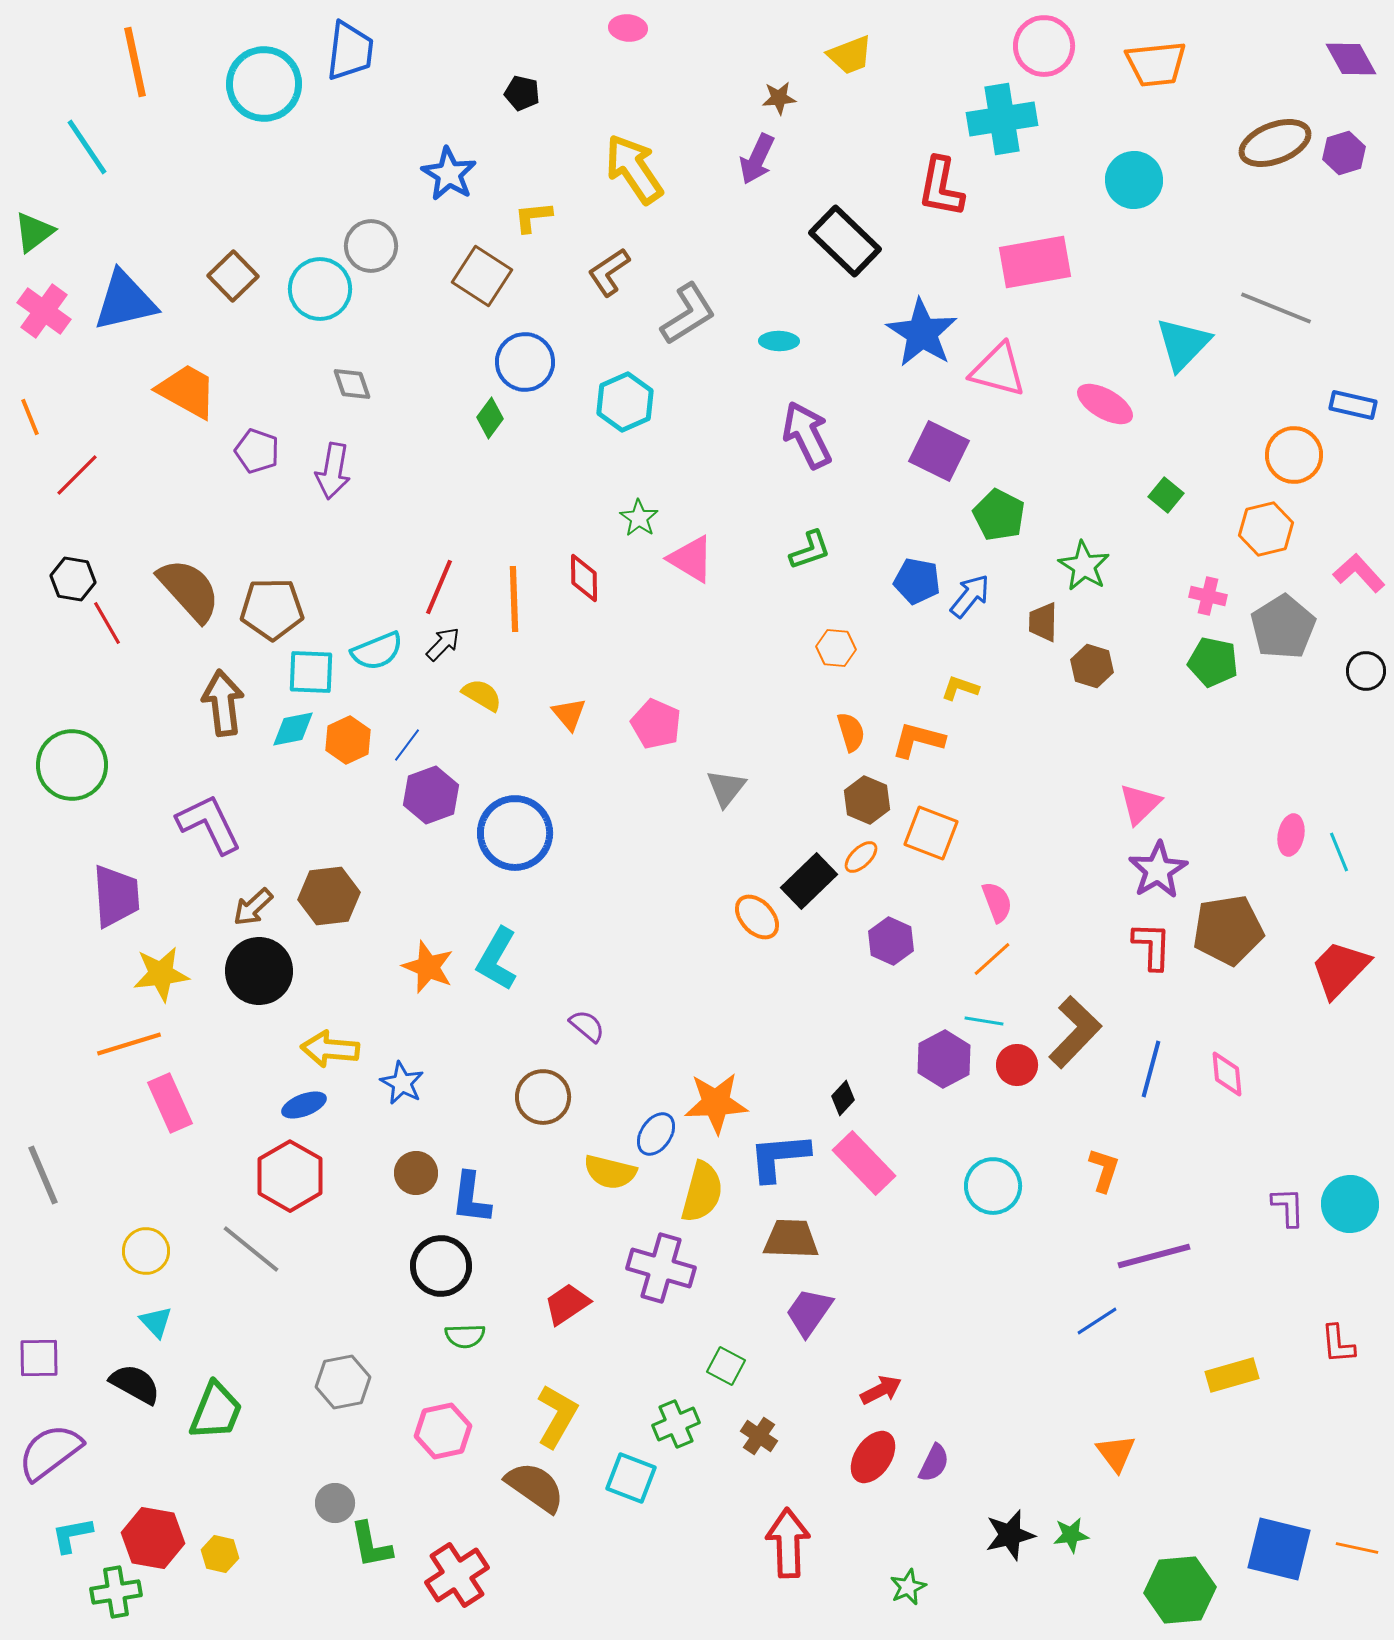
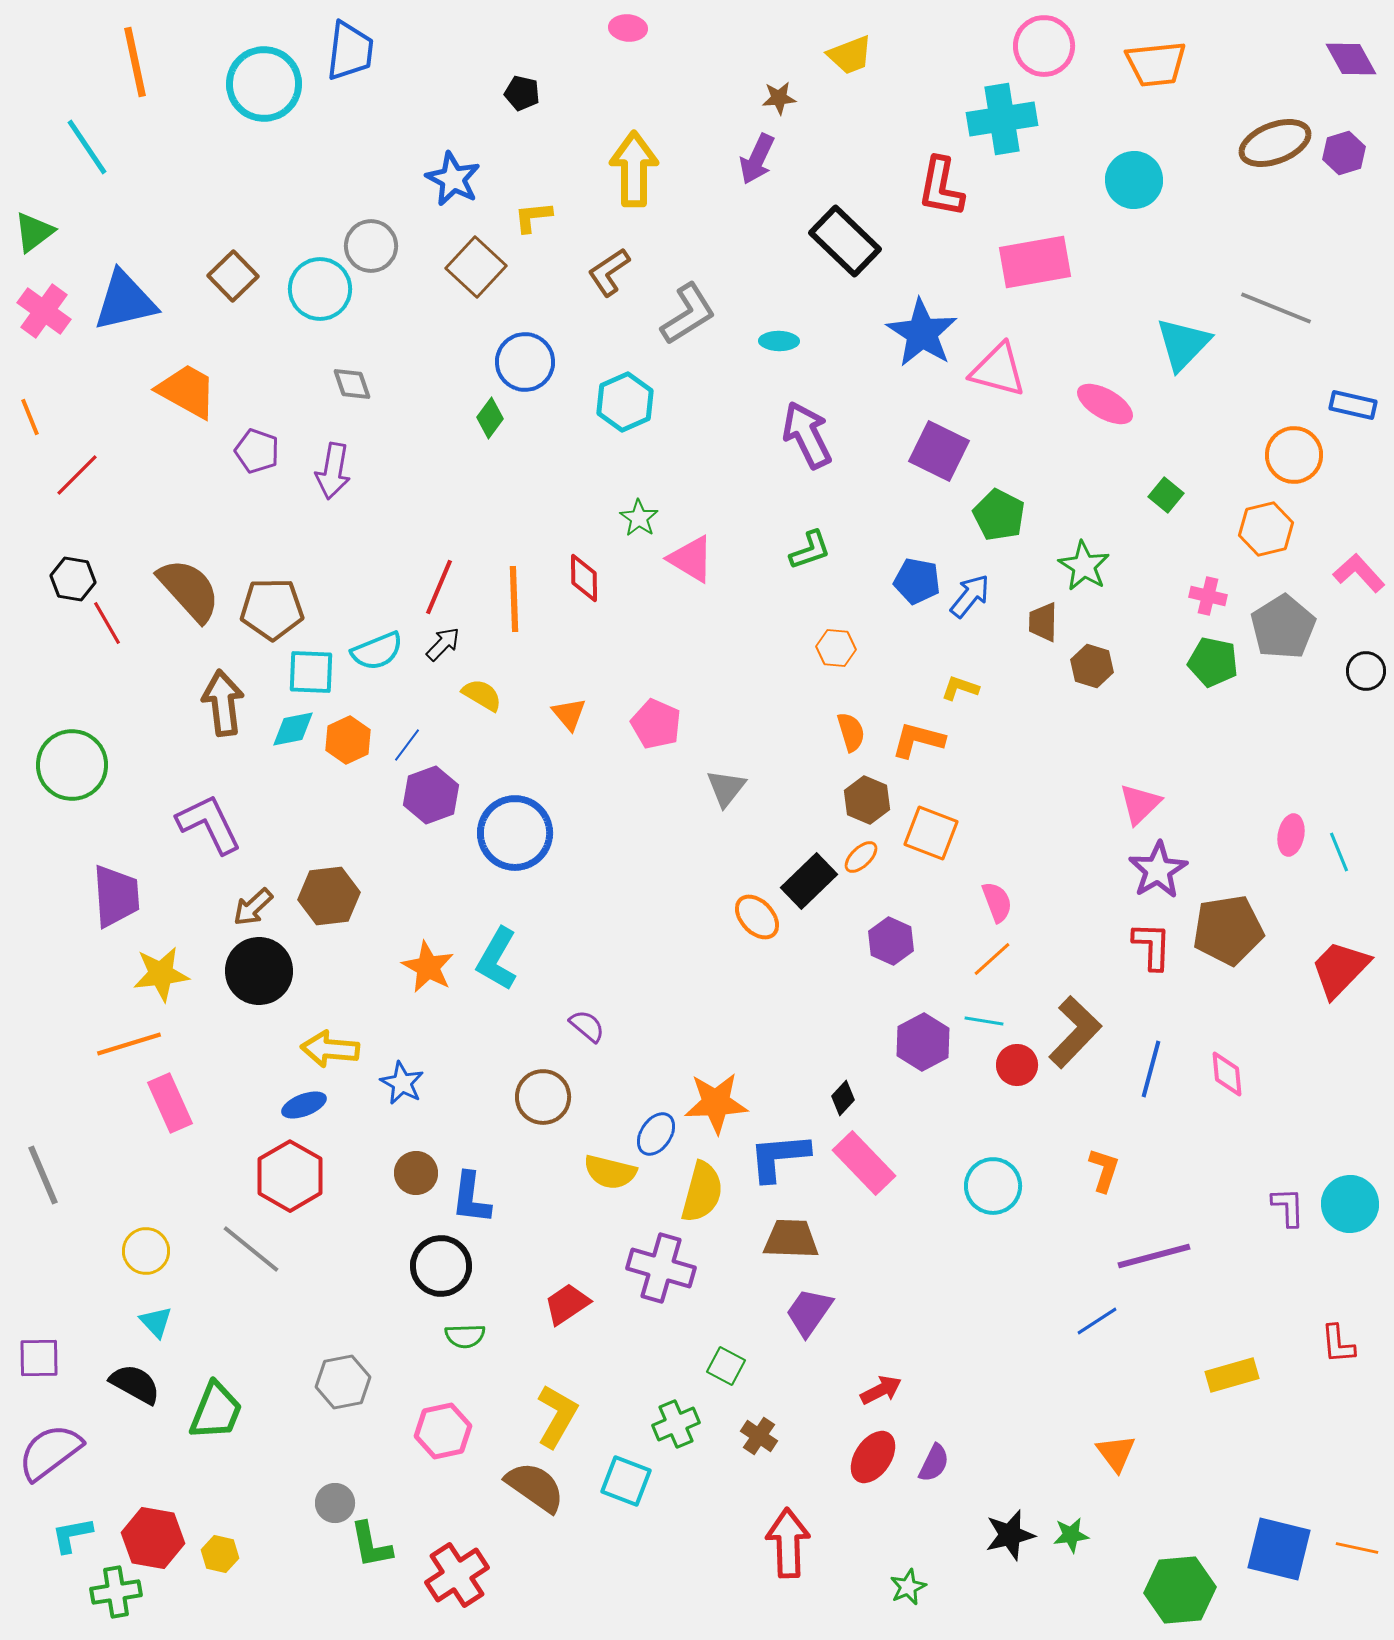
yellow arrow at (634, 169): rotated 34 degrees clockwise
blue star at (449, 174): moved 4 px right, 5 px down; rotated 4 degrees counterclockwise
brown square at (482, 276): moved 6 px left, 9 px up; rotated 10 degrees clockwise
orange star at (428, 967): rotated 6 degrees clockwise
purple hexagon at (944, 1059): moved 21 px left, 17 px up
cyan square at (631, 1478): moved 5 px left, 3 px down
